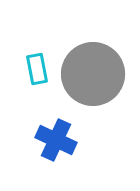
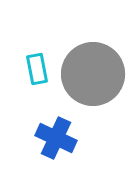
blue cross: moved 2 px up
